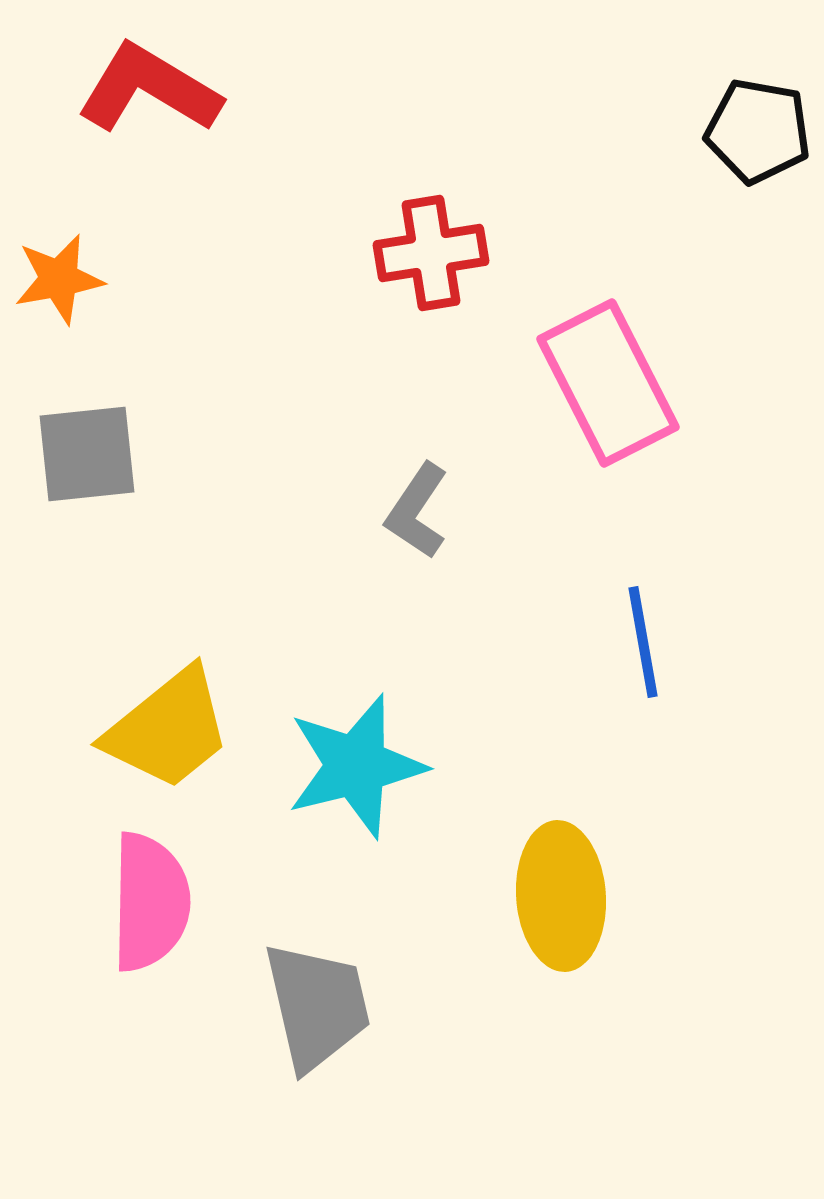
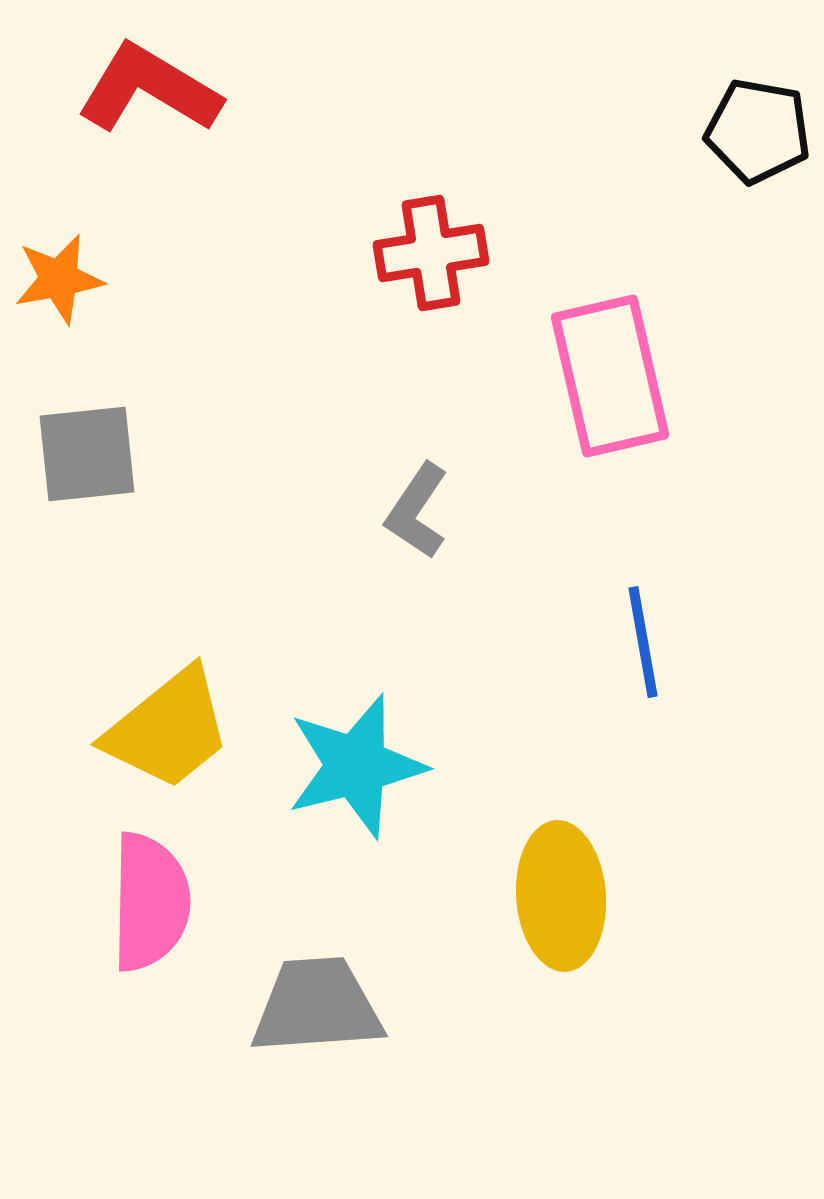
pink rectangle: moved 2 px right, 7 px up; rotated 14 degrees clockwise
gray trapezoid: rotated 81 degrees counterclockwise
